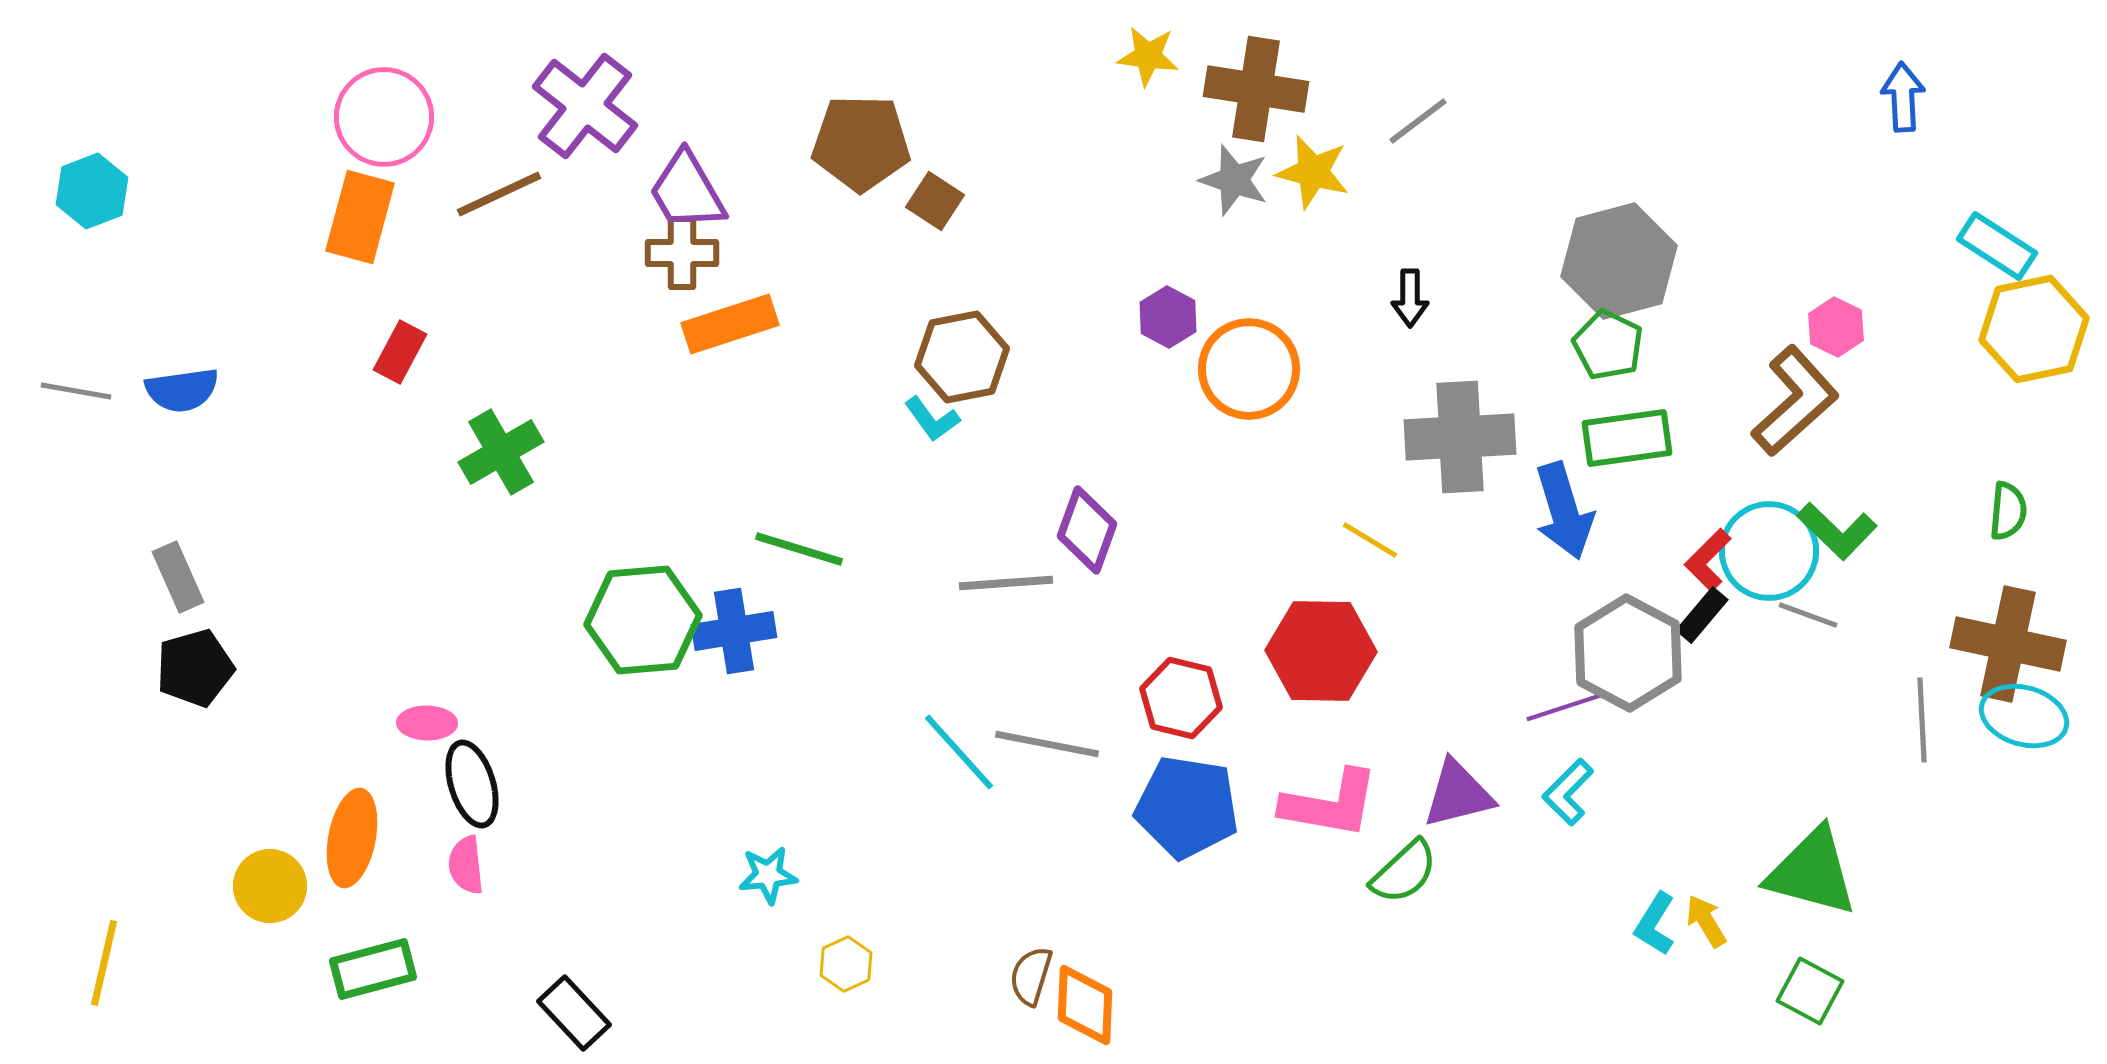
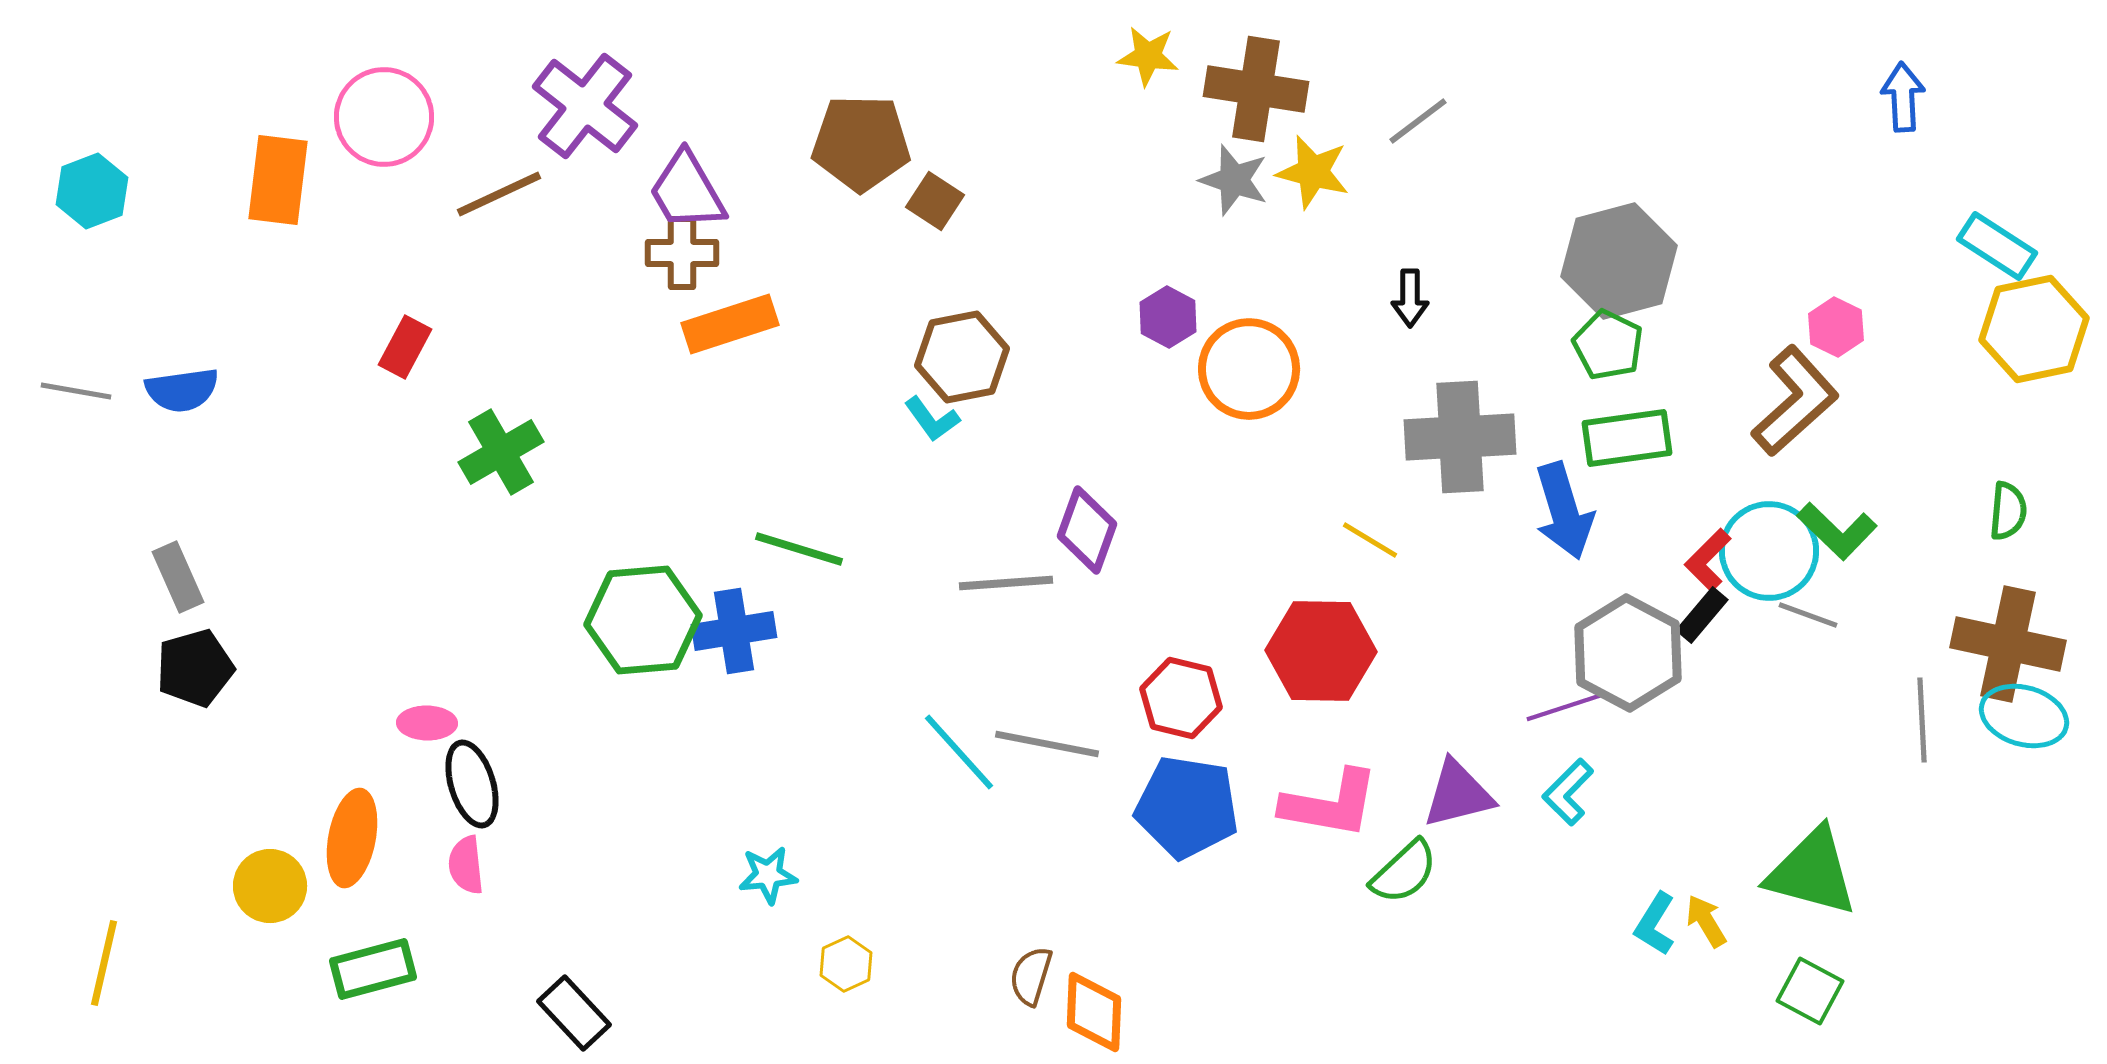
orange rectangle at (360, 217): moved 82 px left, 37 px up; rotated 8 degrees counterclockwise
red rectangle at (400, 352): moved 5 px right, 5 px up
orange diamond at (1085, 1005): moved 9 px right, 7 px down
